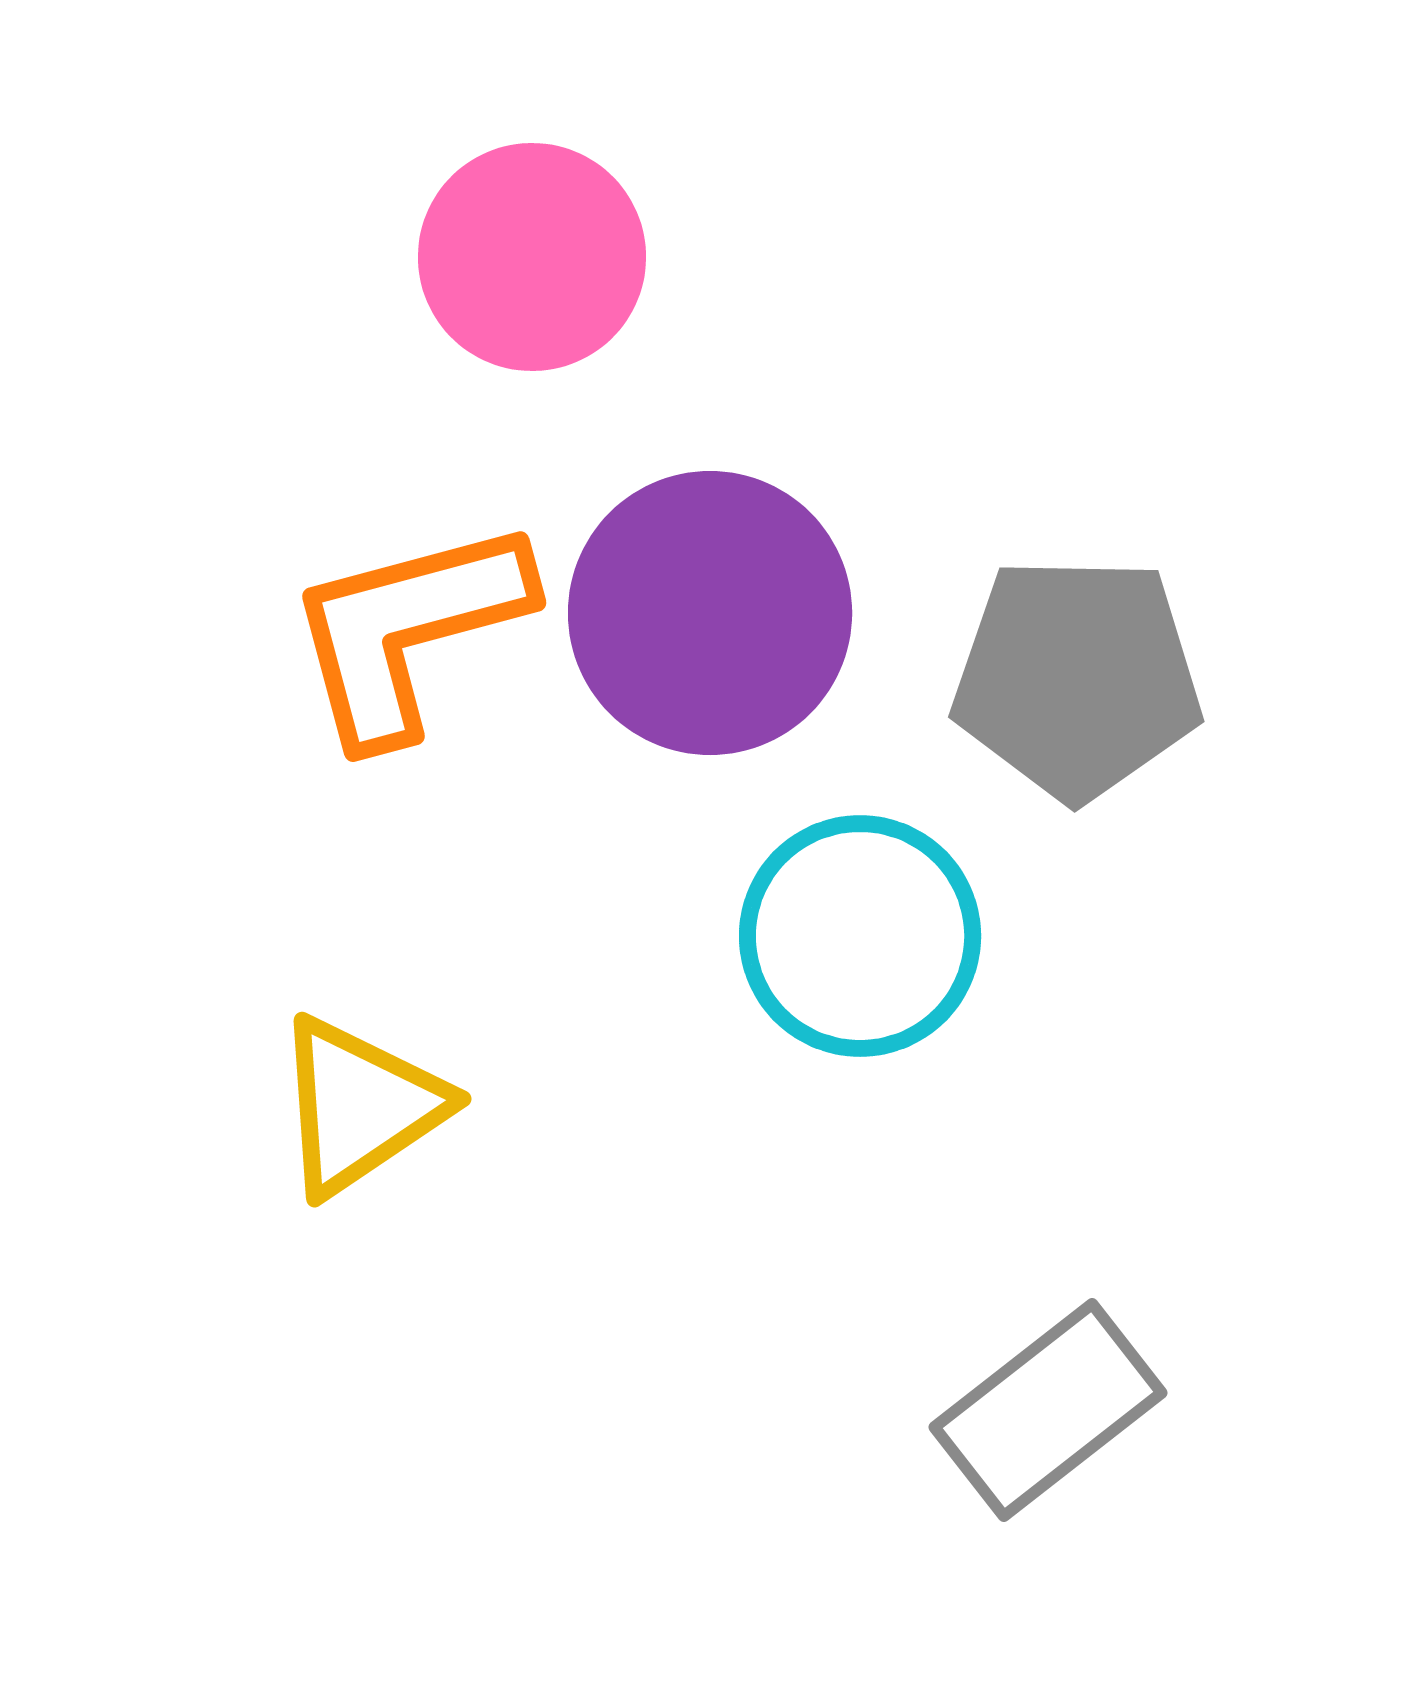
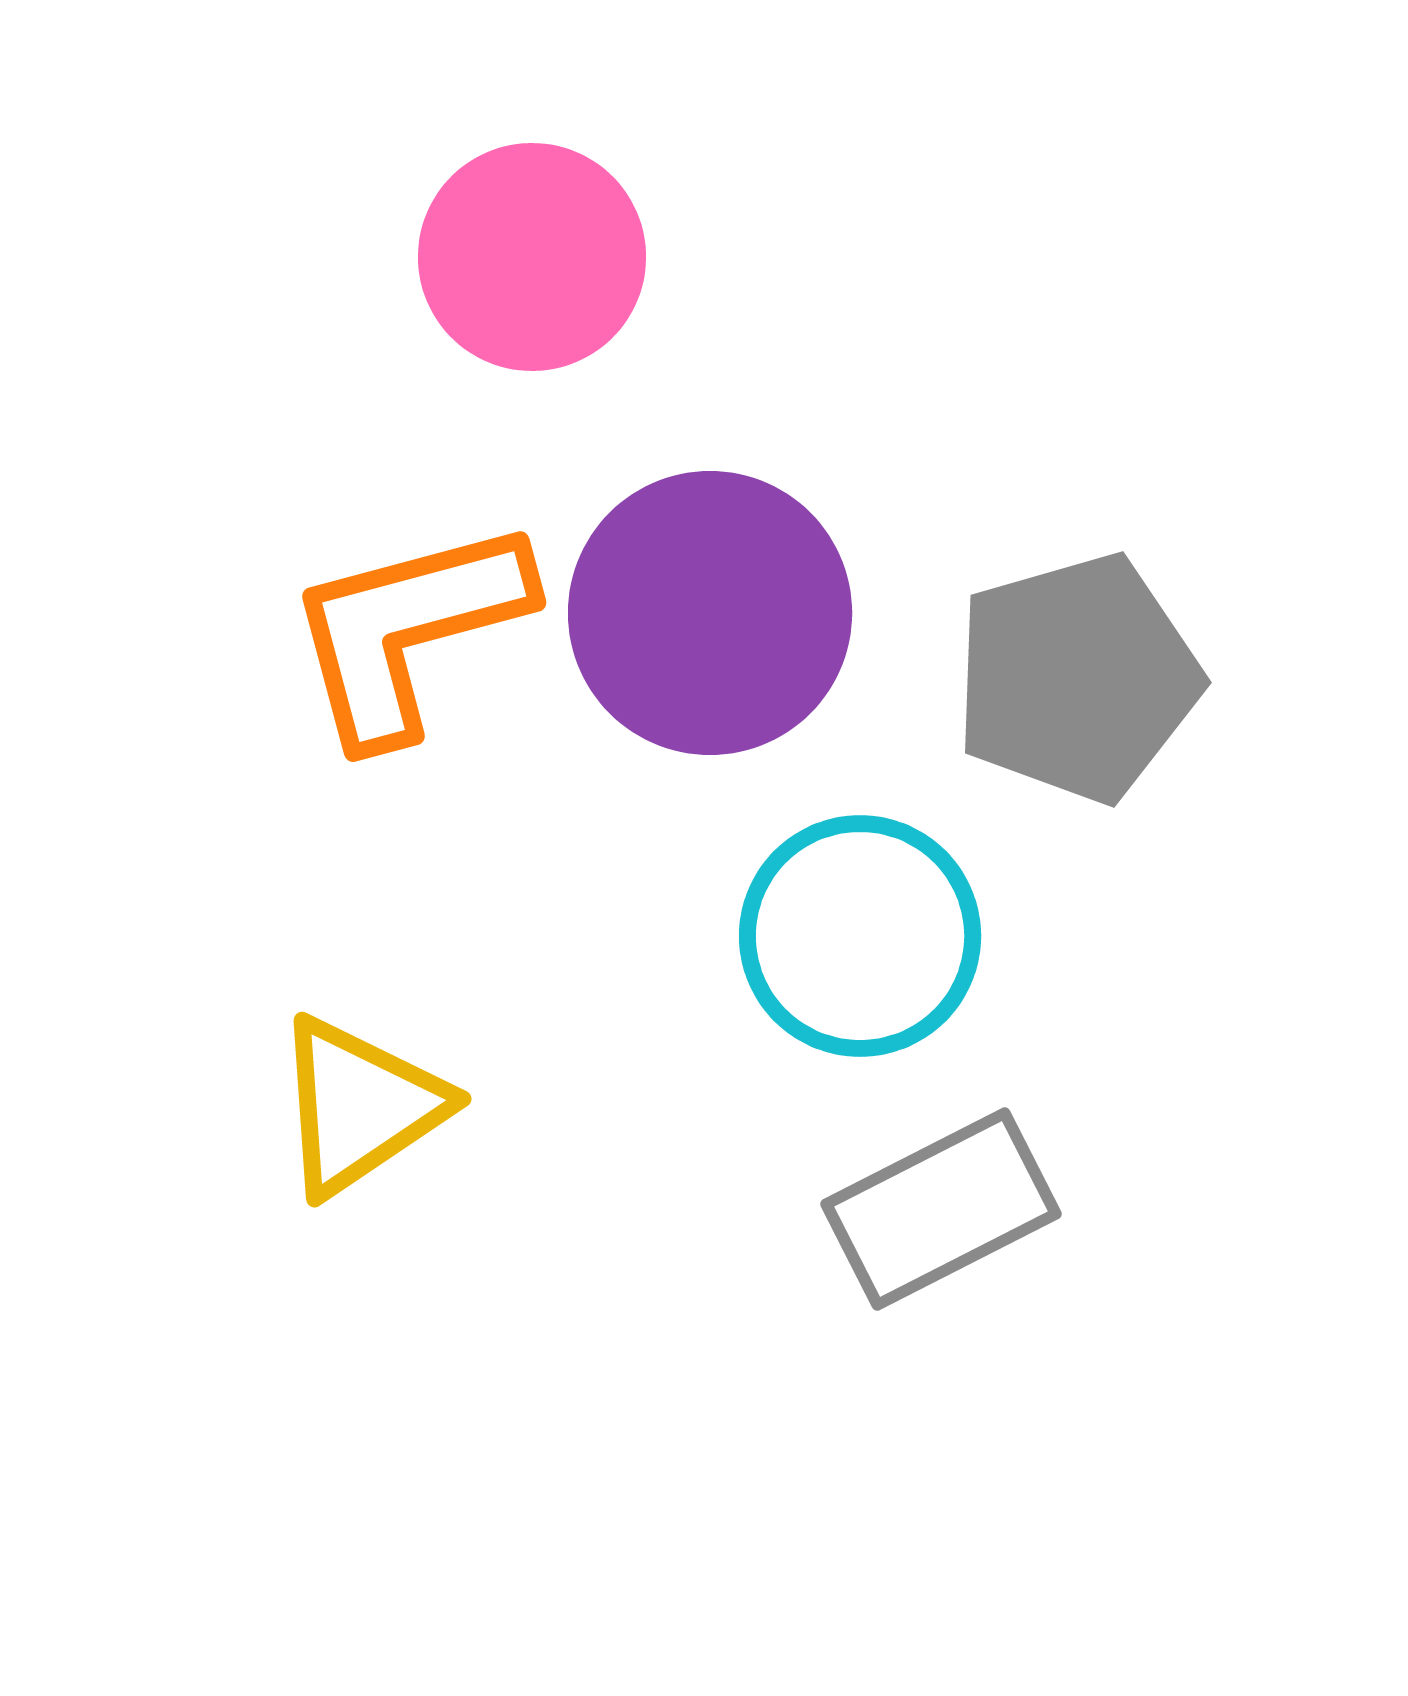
gray pentagon: rotated 17 degrees counterclockwise
gray rectangle: moved 107 px left, 201 px up; rotated 11 degrees clockwise
